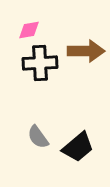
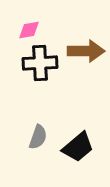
gray semicircle: rotated 125 degrees counterclockwise
